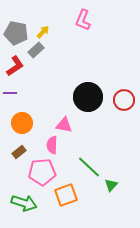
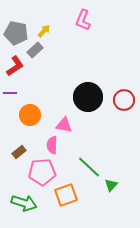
yellow arrow: moved 1 px right, 1 px up
gray rectangle: moved 1 px left
orange circle: moved 8 px right, 8 px up
